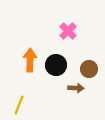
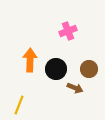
pink cross: rotated 24 degrees clockwise
black circle: moved 4 px down
brown arrow: moved 1 px left; rotated 21 degrees clockwise
